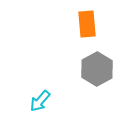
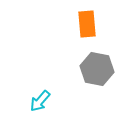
gray hexagon: rotated 20 degrees counterclockwise
